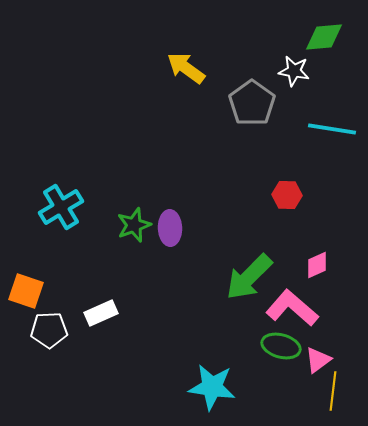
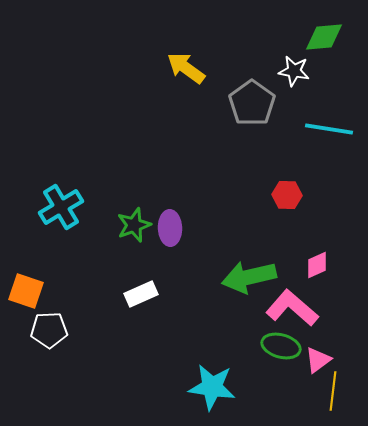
cyan line: moved 3 px left
green arrow: rotated 32 degrees clockwise
white rectangle: moved 40 px right, 19 px up
